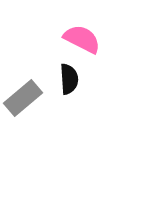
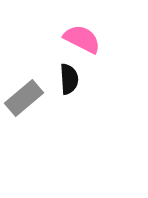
gray rectangle: moved 1 px right
